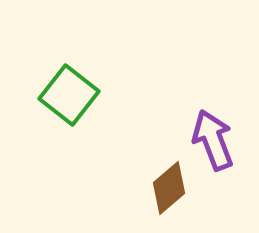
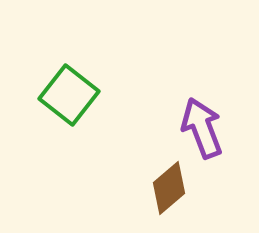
purple arrow: moved 11 px left, 12 px up
